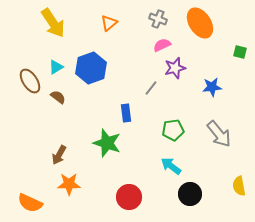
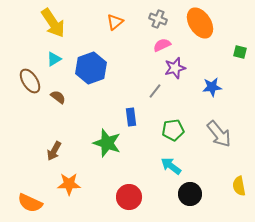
orange triangle: moved 6 px right, 1 px up
cyan triangle: moved 2 px left, 8 px up
gray line: moved 4 px right, 3 px down
blue rectangle: moved 5 px right, 4 px down
brown arrow: moved 5 px left, 4 px up
